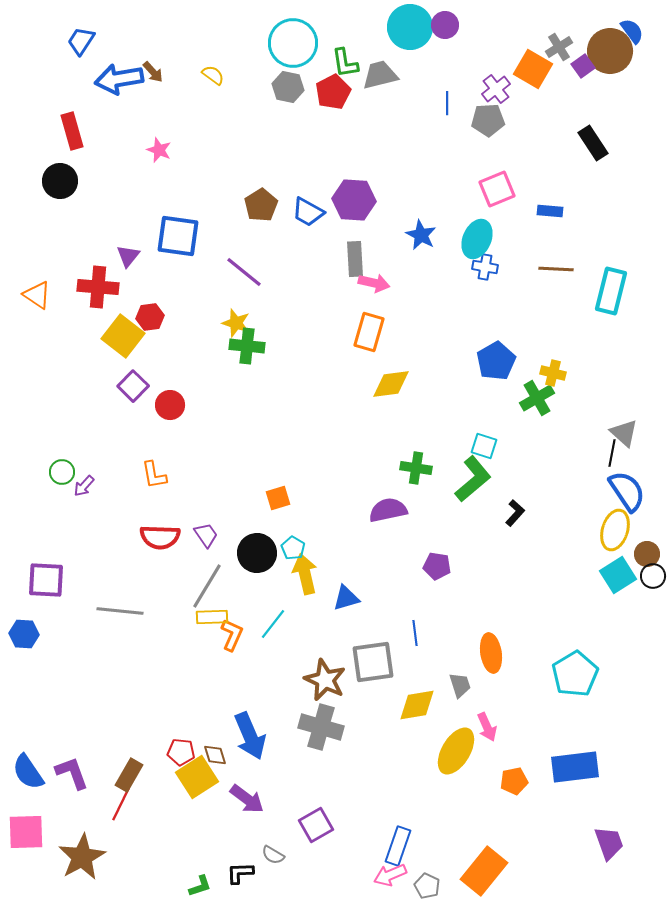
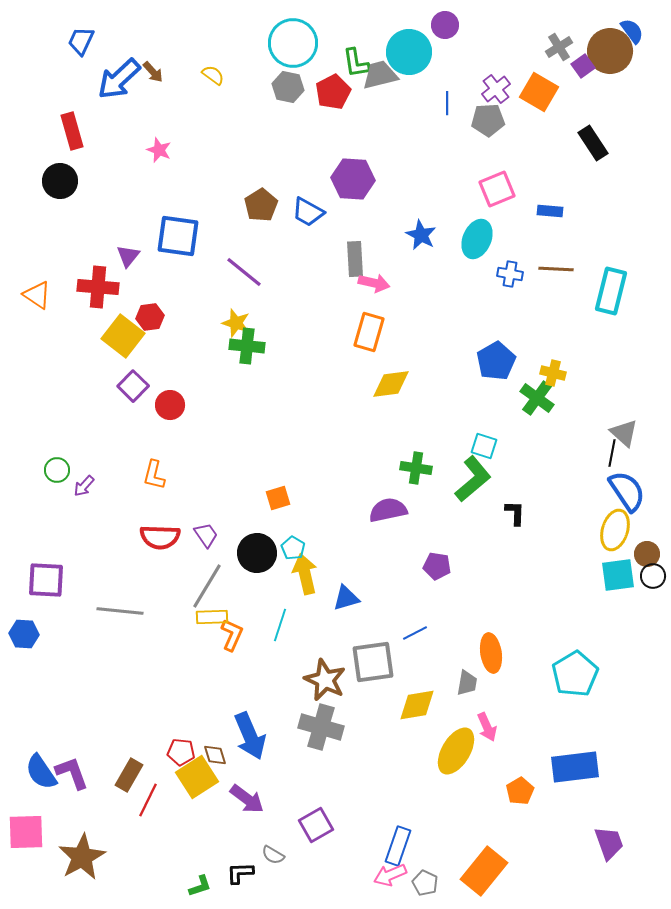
cyan circle at (410, 27): moved 1 px left, 25 px down
blue trapezoid at (81, 41): rotated 8 degrees counterclockwise
green L-shape at (345, 63): moved 11 px right
orange square at (533, 69): moved 6 px right, 23 px down
blue arrow at (119, 79): rotated 33 degrees counterclockwise
purple hexagon at (354, 200): moved 1 px left, 21 px up
blue cross at (485, 267): moved 25 px right, 7 px down
green cross at (537, 398): rotated 24 degrees counterclockwise
green circle at (62, 472): moved 5 px left, 2 px up
orange L-shape at (154, 475): rotated 24 degrees clockwise
black L-shape at (515, 513): rotated 40 degrees counterclockwise
cyan square at (618, 575): rotated 24 degrees clockwise
cyan line at (273, 624): moved 7 px right, 1 px down; rotated 20 degrees counterclockwise
blue line at (415, 633): rotated 70 degrees clockwise
gray trapezoid at (460, 685): moved 7 px right, 2 px up; rotated 28 degrees clockwise
blue semicircle at (28, 772): moved 13 px right
orange pentagon at (514, 781): moved 6 px right, 10 px down; rotated 20 degrees counterclockwise
red line at (121, 804): moved 27 px right, 4 px up
gray pentagon at (427, 886): moved 2 px left, 3 px up
